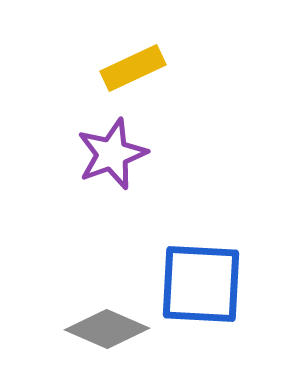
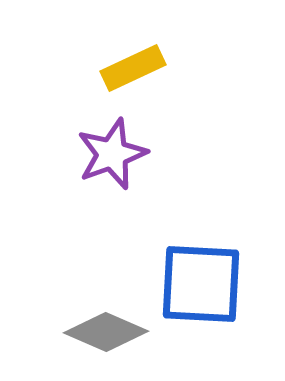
gray diamond: moved 1 px left, 3 px down
